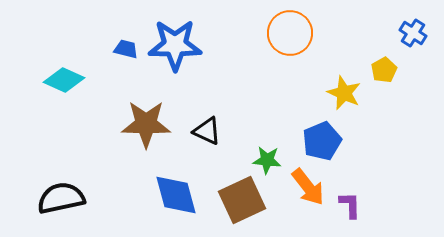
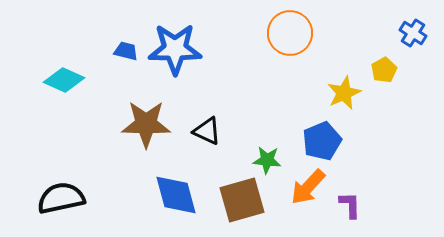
blue star: moved 4 px down
blue trapezoid: moved 2 px down
yellow star: rotated 24 degrees clockwise
orange arrow: rotated 81 degrees clockwise
brown square: rotated 9 degrees clockwise
